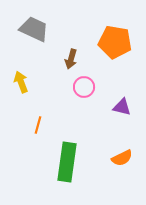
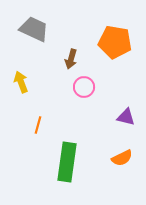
purple triangle: moved 4 px right, 10 px down
